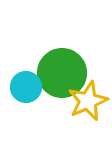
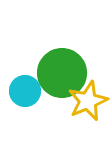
cyan circle: moved 1 px left, 4 px down
